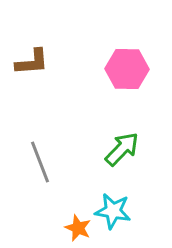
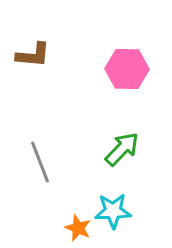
brown L-shape: moved 1 px right, 7 px up; rotated 9 degrees clockwise
cyan star: rotated 12 degrees counterclockwise
